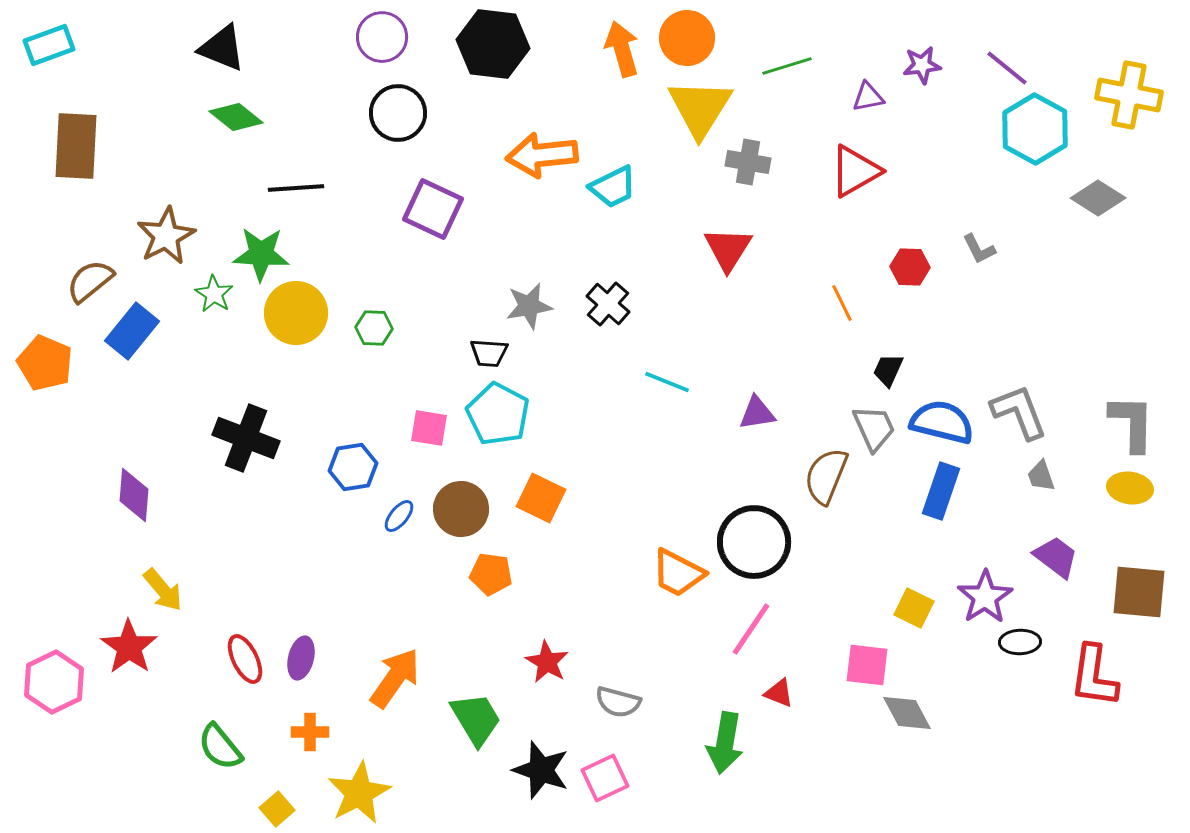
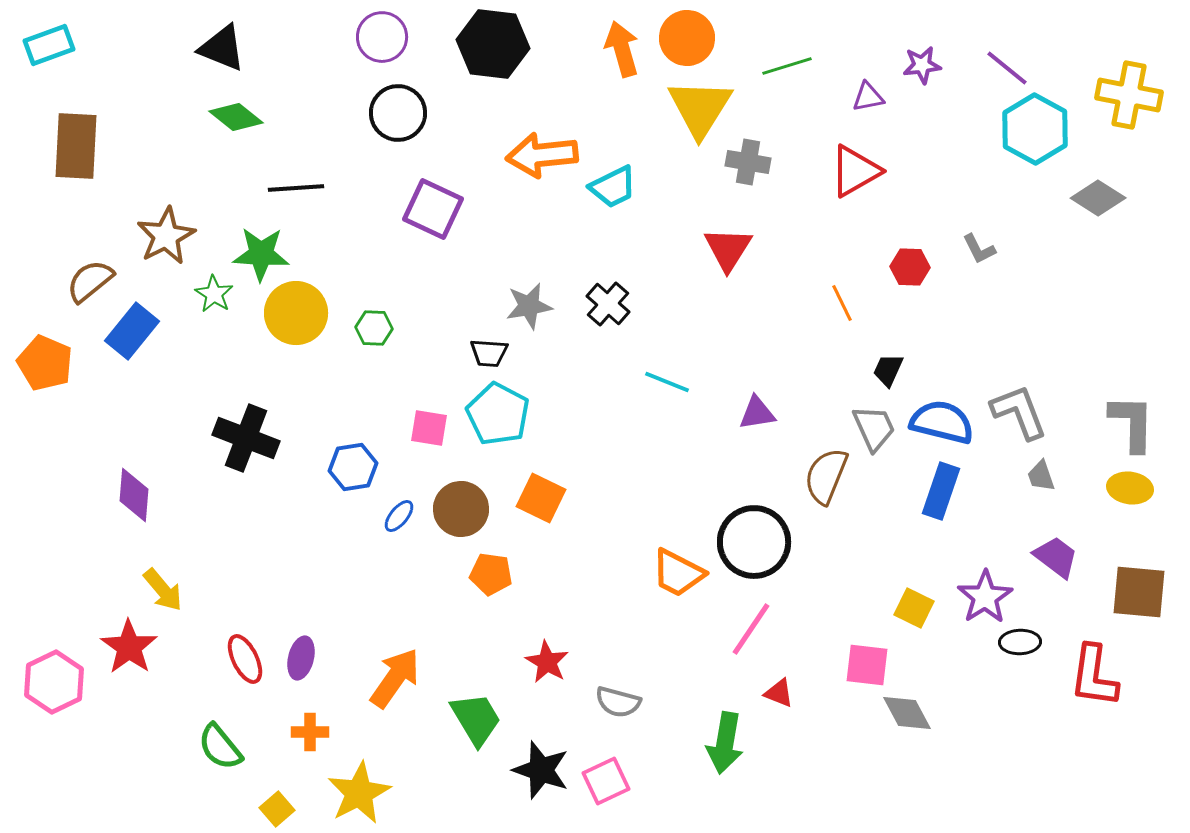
pink square at (605, 778): moved 1 px right, 3 px down
